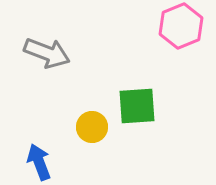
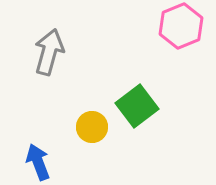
gray arrow: moved 2 px right, 1 px up; rotated 96 degrees counterclockwise
green square: rotated 33 degrees counterclockwise
blue arrow: moved 1 px left
